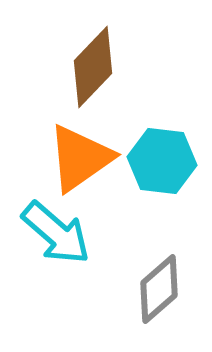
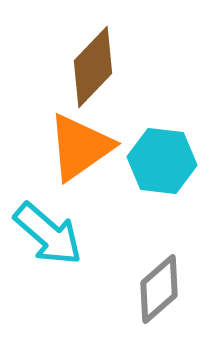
orange triangle: moved 11 px up
cyan arrow: moved 8 px left, 1 px down
